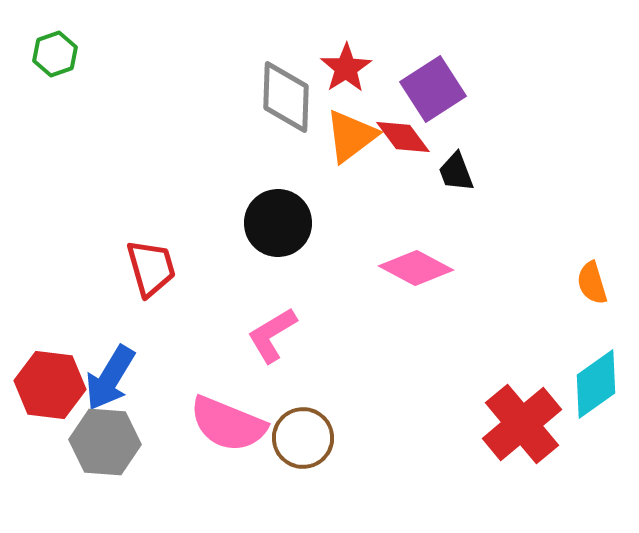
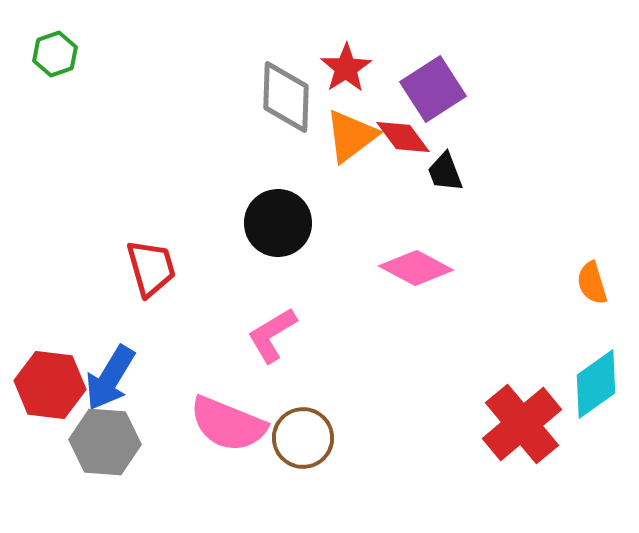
black trapezoid: moved 11 px left
